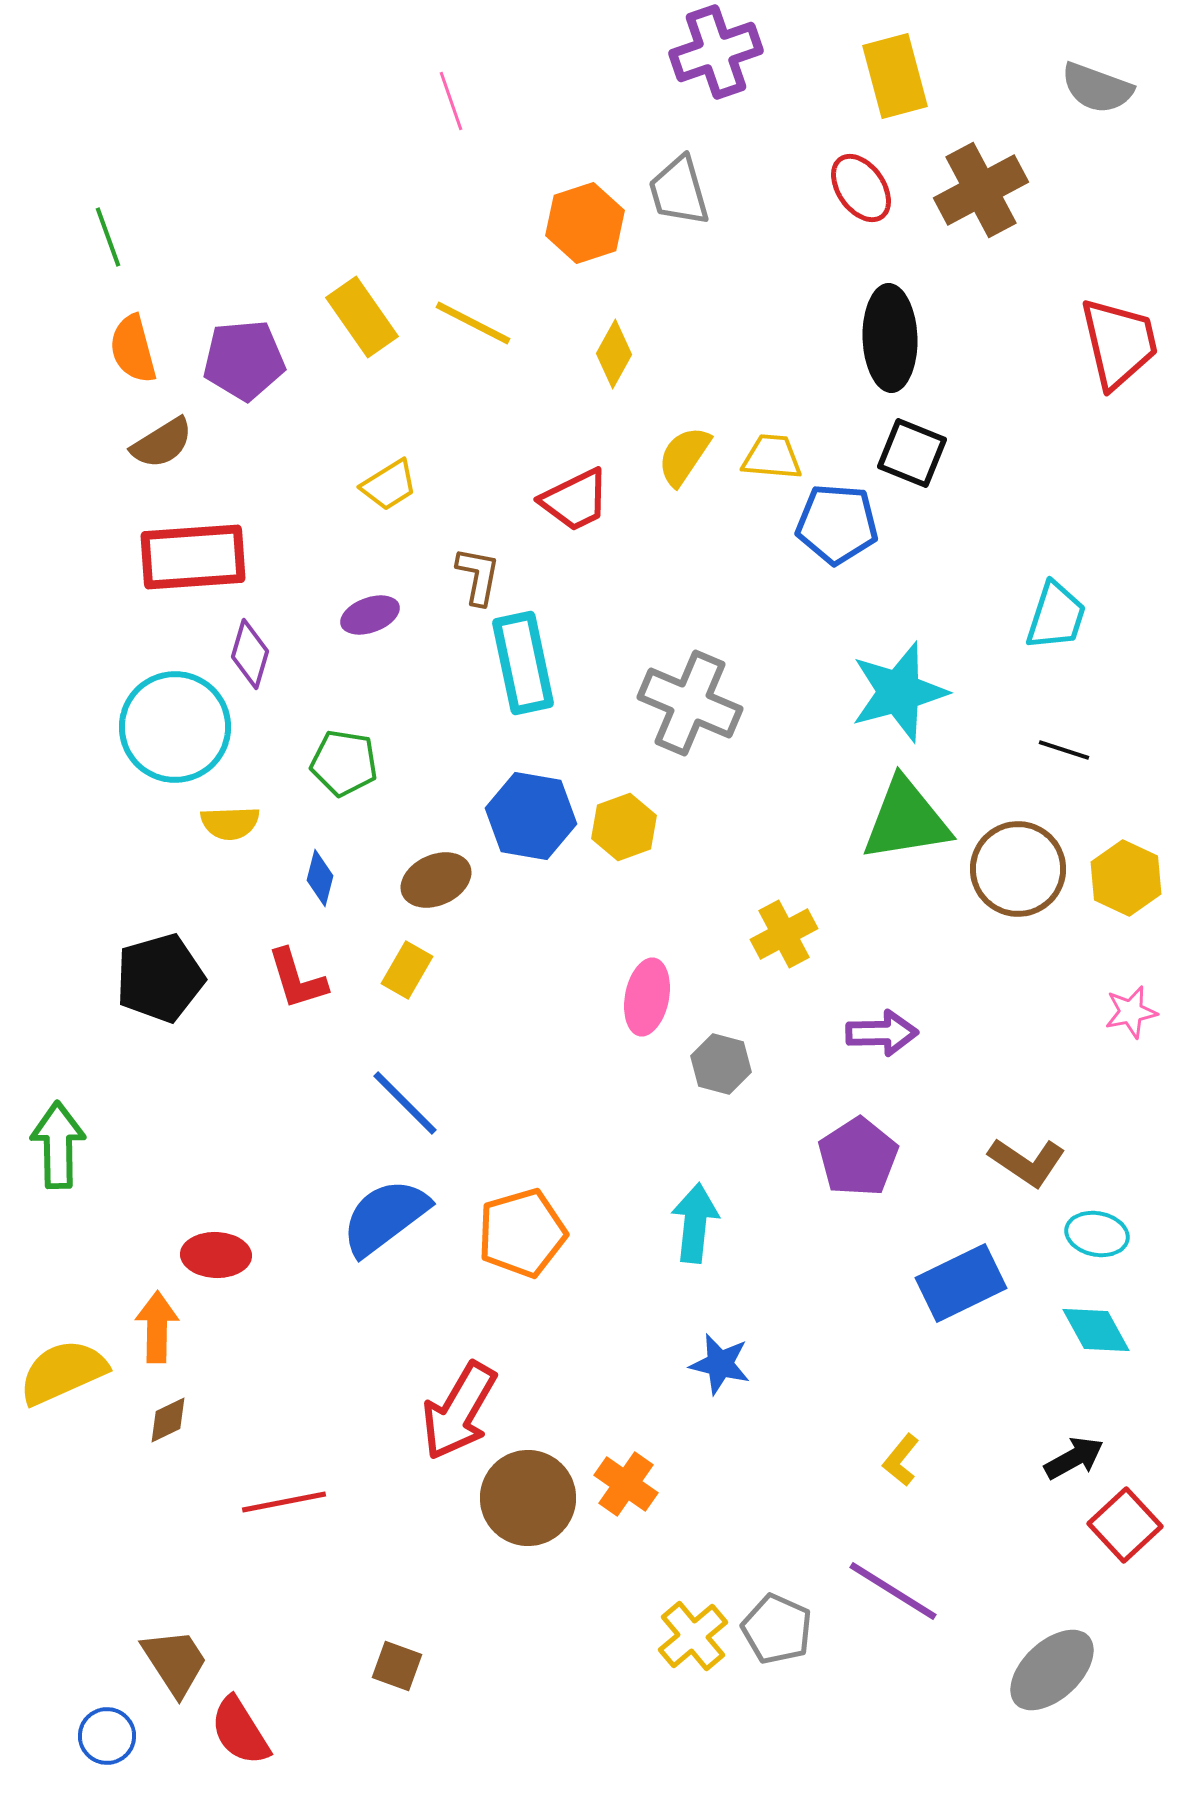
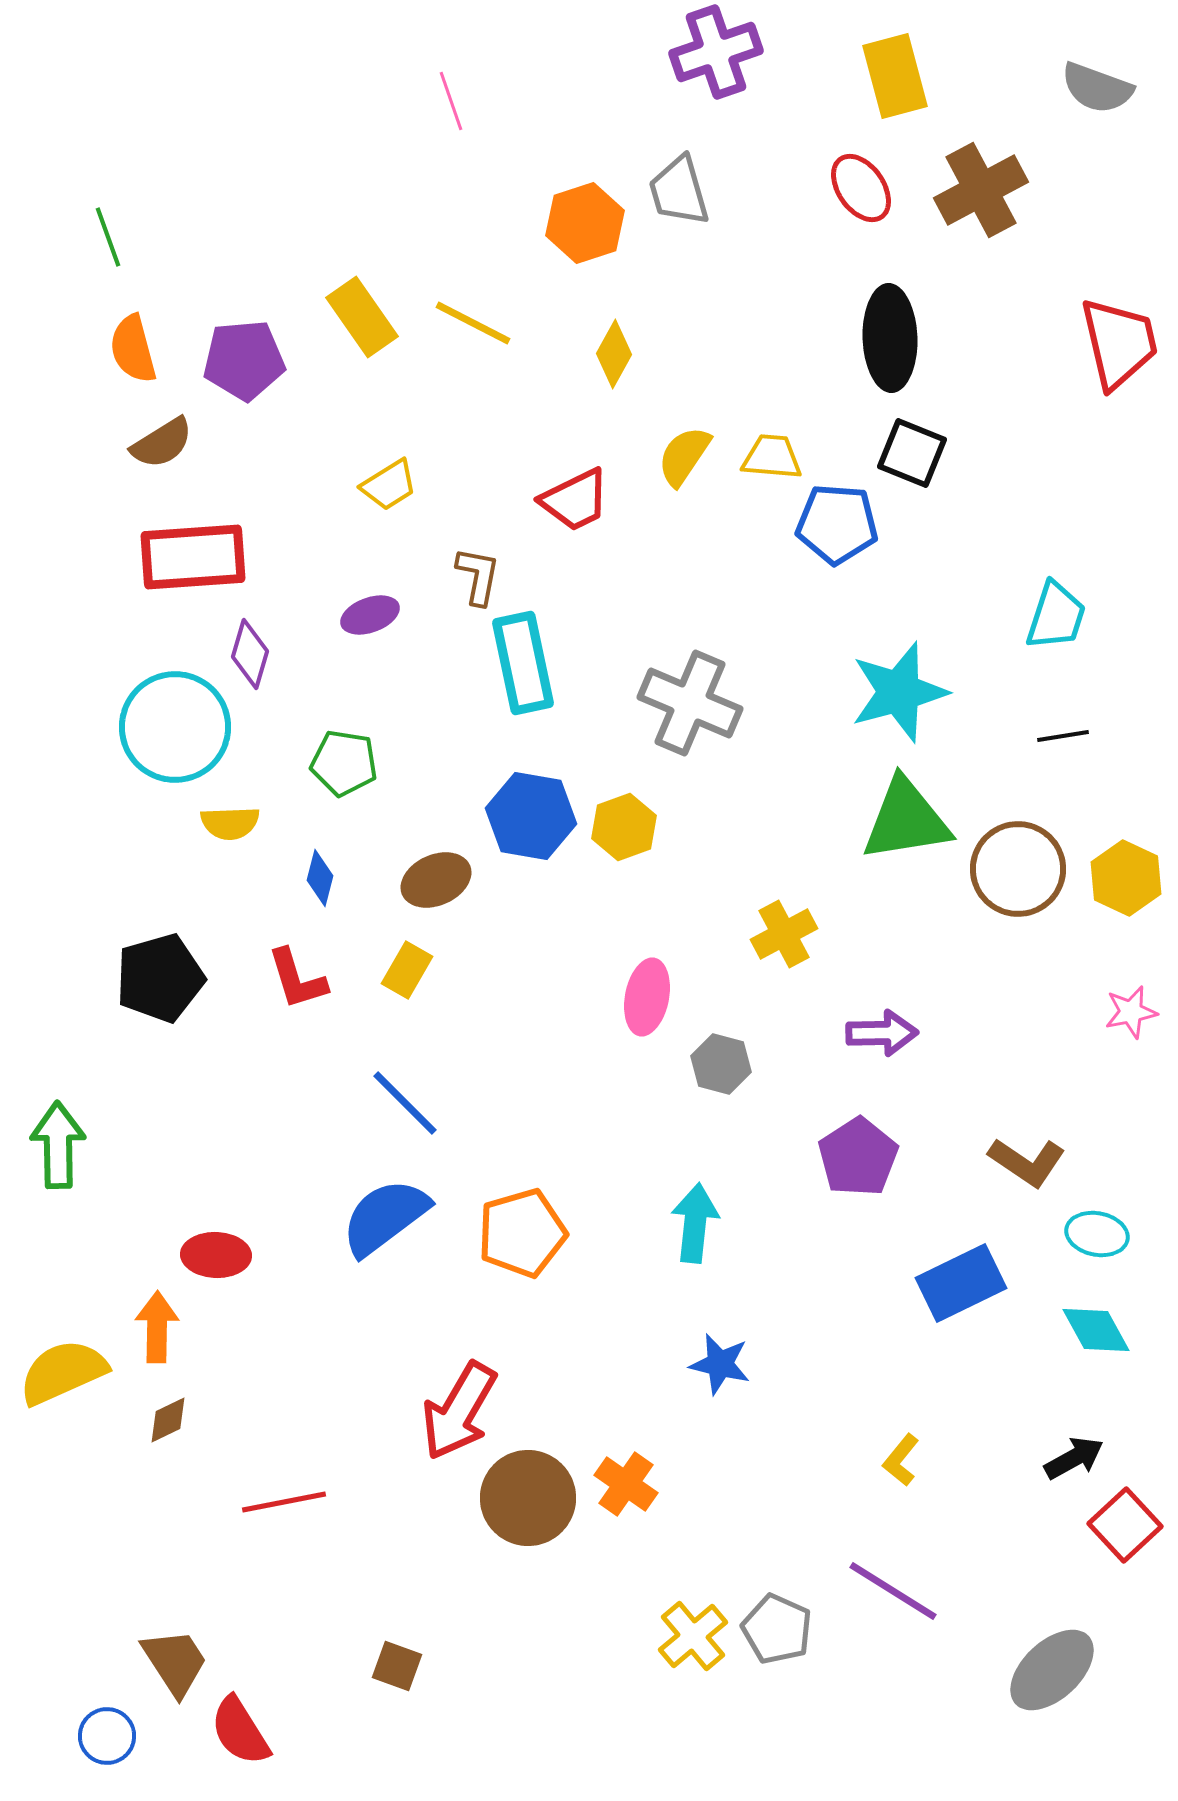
black line at (1064, 750): moved 1 px left, 14 px up; rotated 27 degrees counterclockwise
